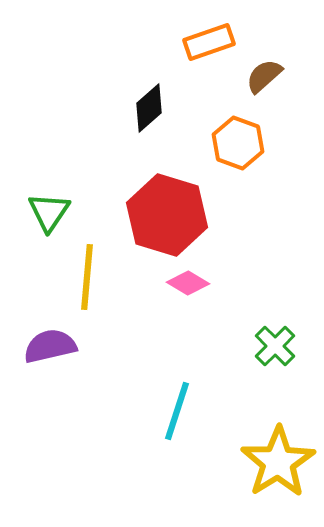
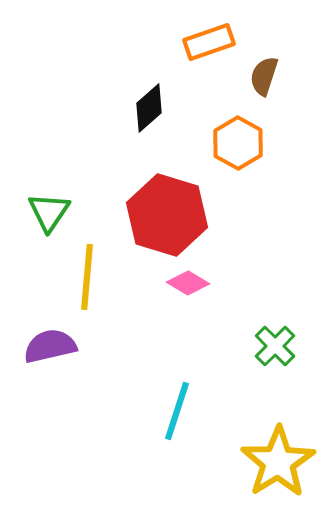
brown semicircle: rotated 30 degrees counterclockwise
orange hexagon: rotated 9 degrees clockwise
